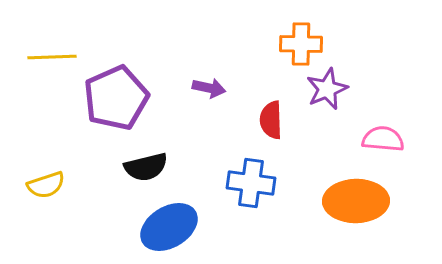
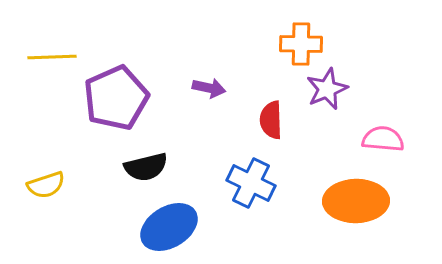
blue cross: rotated 18 degrees clockwise
